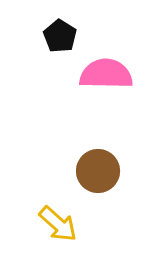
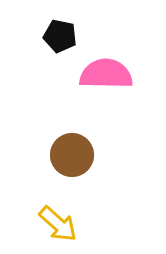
black pentagon: rotated 20 degrees counterclockwise
brown circle: moved 26 px left, 16 px up
